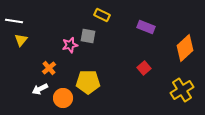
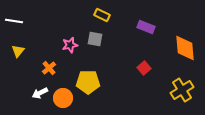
gray square: moved 7 px right, 3 px down
yellow triangle: moved 3 px left, 11 px down
orange diamond: rotated 52 degrees counterclockwise
white arrow: moved 4 px down
